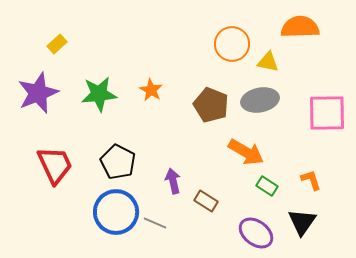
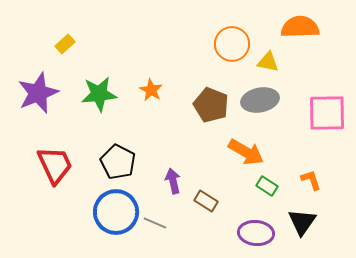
yellow rectangle: moved 8 px right
purple ellipse: rotated 32 degrees counterclockwise
